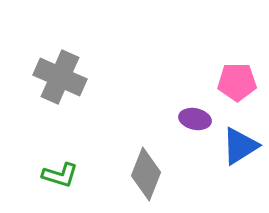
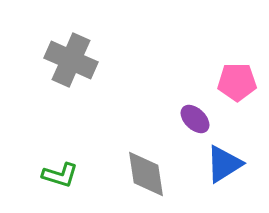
gray cross: moved 11 px right, 17 px up
purple ellipse: rotated 32 degrees clockwise
blue triangle: moved 16 px left, 18 px down
gray diamond: rotated 30 degrees counterclockwise
